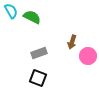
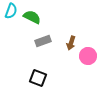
cyan semicircle: rotated 49 degrees clockwise
brown arrow: moved 1 px left, 1 px down
gray rectangle: moved 4 px right, 12 px up
